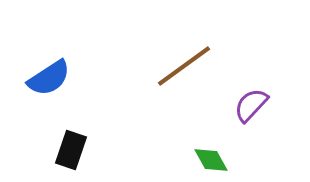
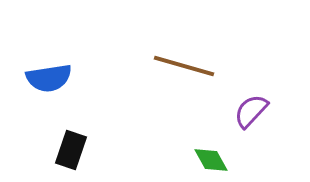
brown line: rotated 52 degrees clockwise
blue semicircle: rotated 24 degrees clockwise
purple semicircle: moved 6 px down
